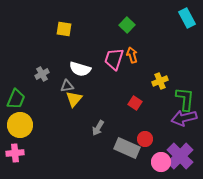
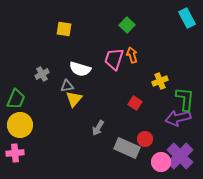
purple arrow: moved 6 px left
